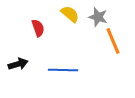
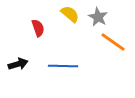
gray star: rotated 12 degrees clockwise
orange line: moved 1 px down; rotated 32 degrees counterclockwise
blue line: moved 4 px up
